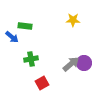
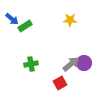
yellow star: moved 3 px left
green rectangle: rotated 40 degrees counterclockwise
blue arrow: moved 18 px up
green cross: moved 5 px down
red square: moved 18 px right
